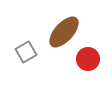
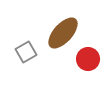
brown ellipse: moved 1 px left, 1 px down
